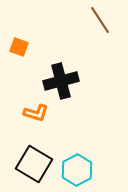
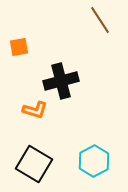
orange square: rotated 30 degrees counterclockwise
orange L-shape: moved 1 px left, 3 px up
cyan hexagon: moved 17 px right, 9 px up
